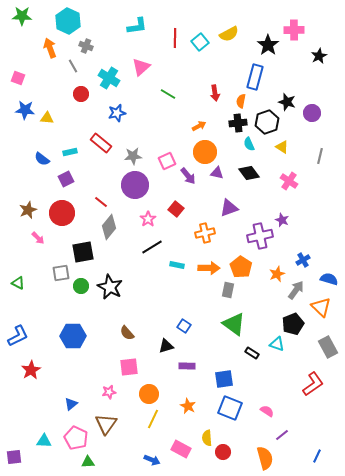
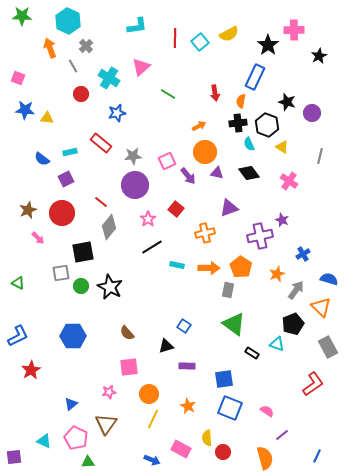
gray cross at (86, 46): rotated 24 degrees clockwise
blue rectangle at (255, 77): rotated 10 degrees clockwise
black hexagon at (267, 122): moved 3 px down; rotated 20 degrees counterclockwise
blue cross at (303, 260): moved 6 px up
cyan triangle at (44, 441): rotated 21 degrees clockwise
